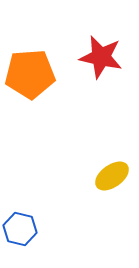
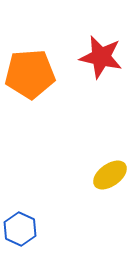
yellow ellipse: moved 2 px left, 1 px up
blue hexagon: rotated 12 degrees clockwise
